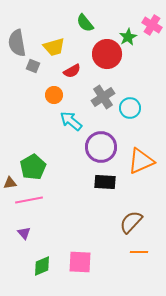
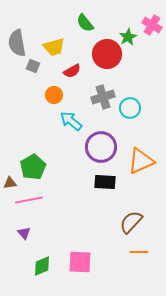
gray cross: rotated 15 degrees clockwise
